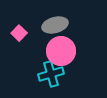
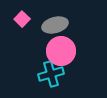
pink square: moved 3 px right, 14 px up
